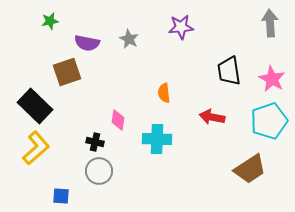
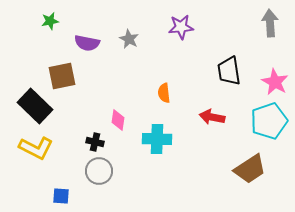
brown square: moved 5 px left, 4 px down; rotated 8 degrees clockwise
pink star: moved 3 px right, 3 px down
yellow L-shape: rotated 68 degrees clockwise
